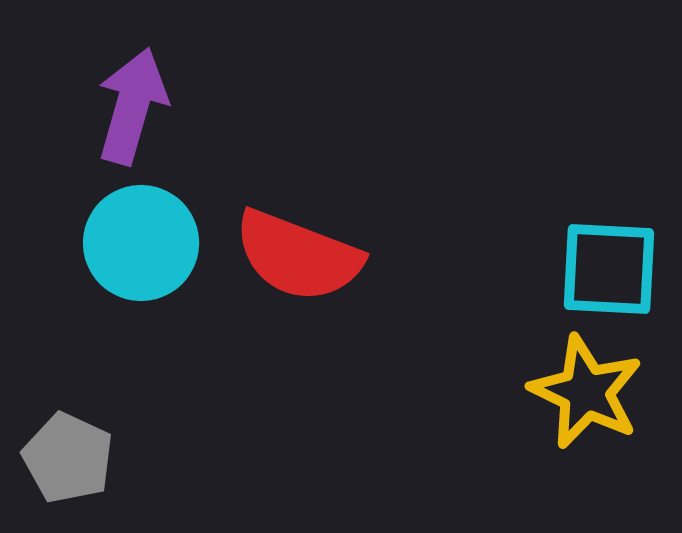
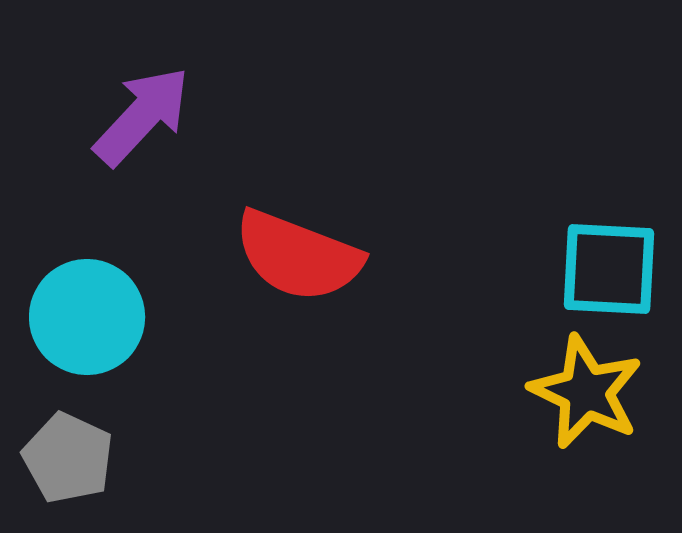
purple arrow: moved 10 px right, 10 px down; rotated 27 degrees clockwise
cyan circle: moved 54 px left, 74 px down
